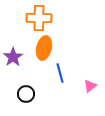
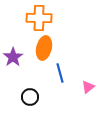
pink triangle: moved 2 px left, 1 px down
black circle: moved 4 px right, 3 px down
